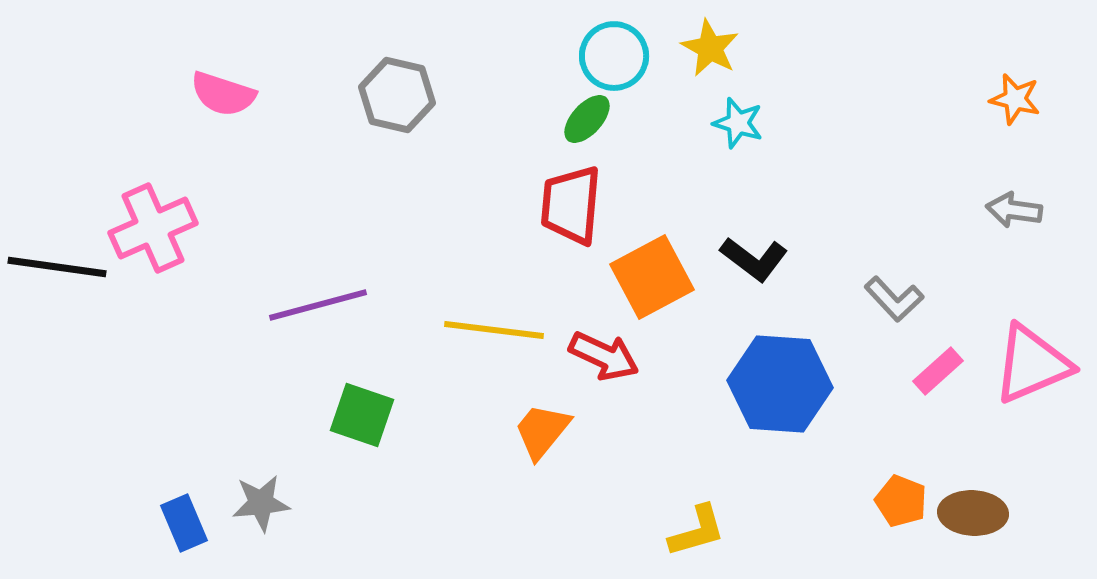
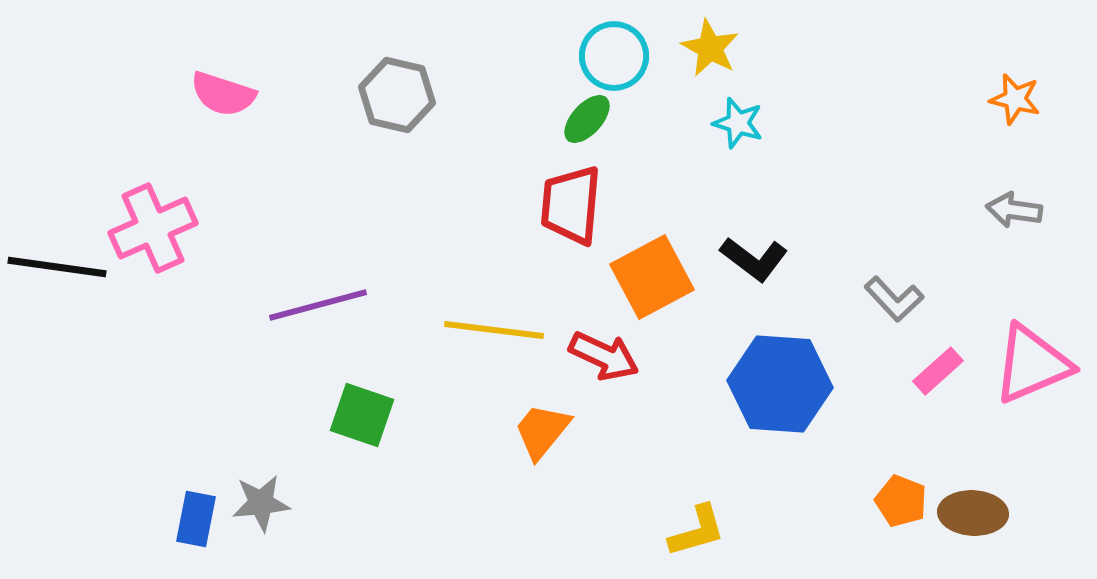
blue rectangle: moved 12 px right, 4 px up; rotated 34 degrees clockwise
